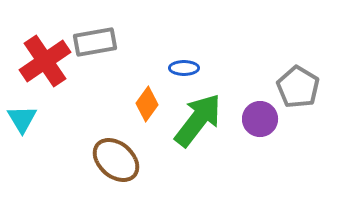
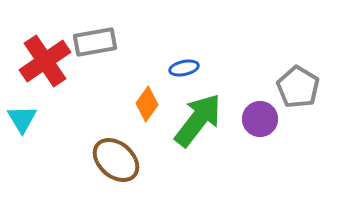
blue ellipse: rotated 12 degrees counterclockwise
